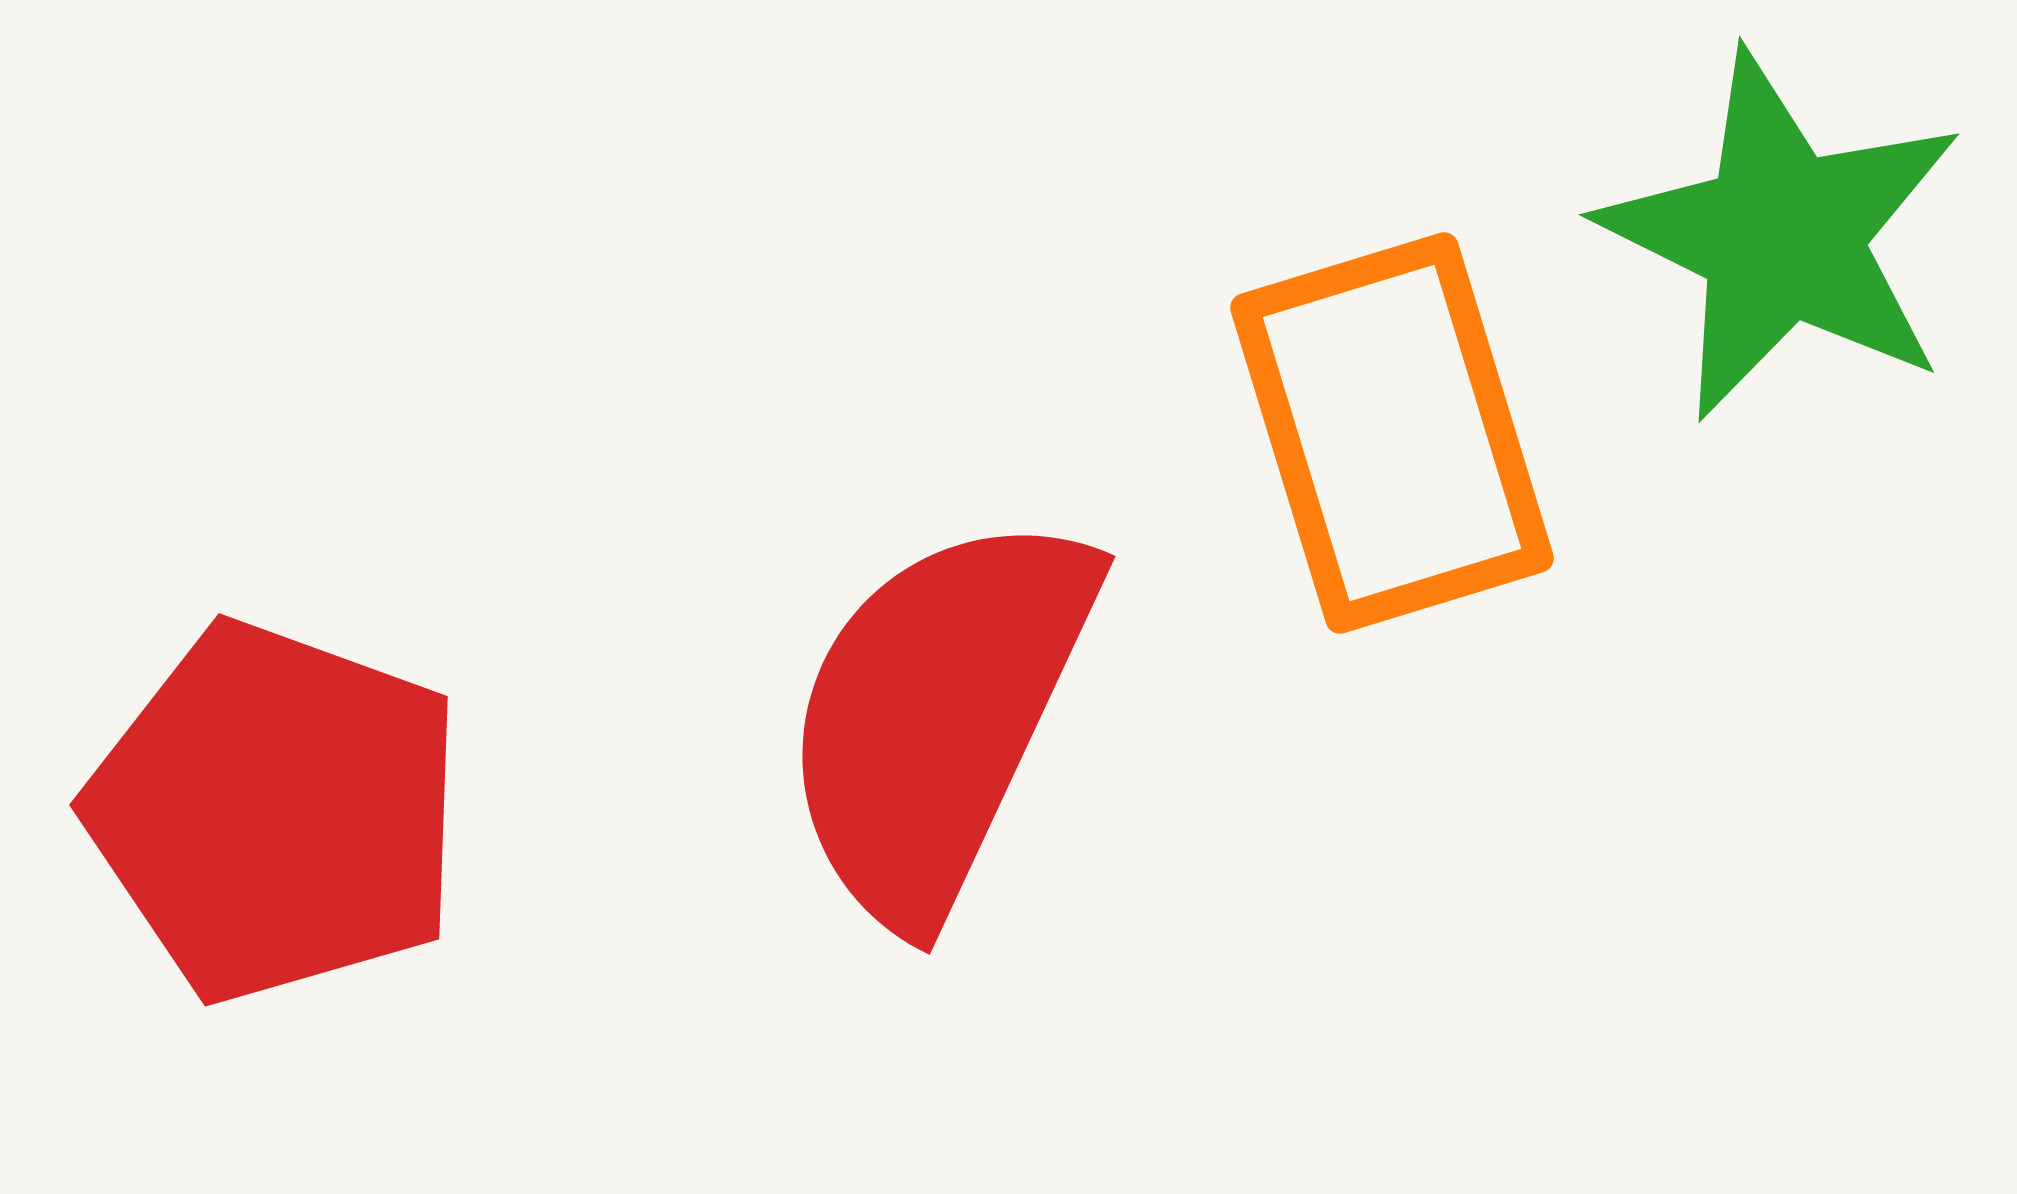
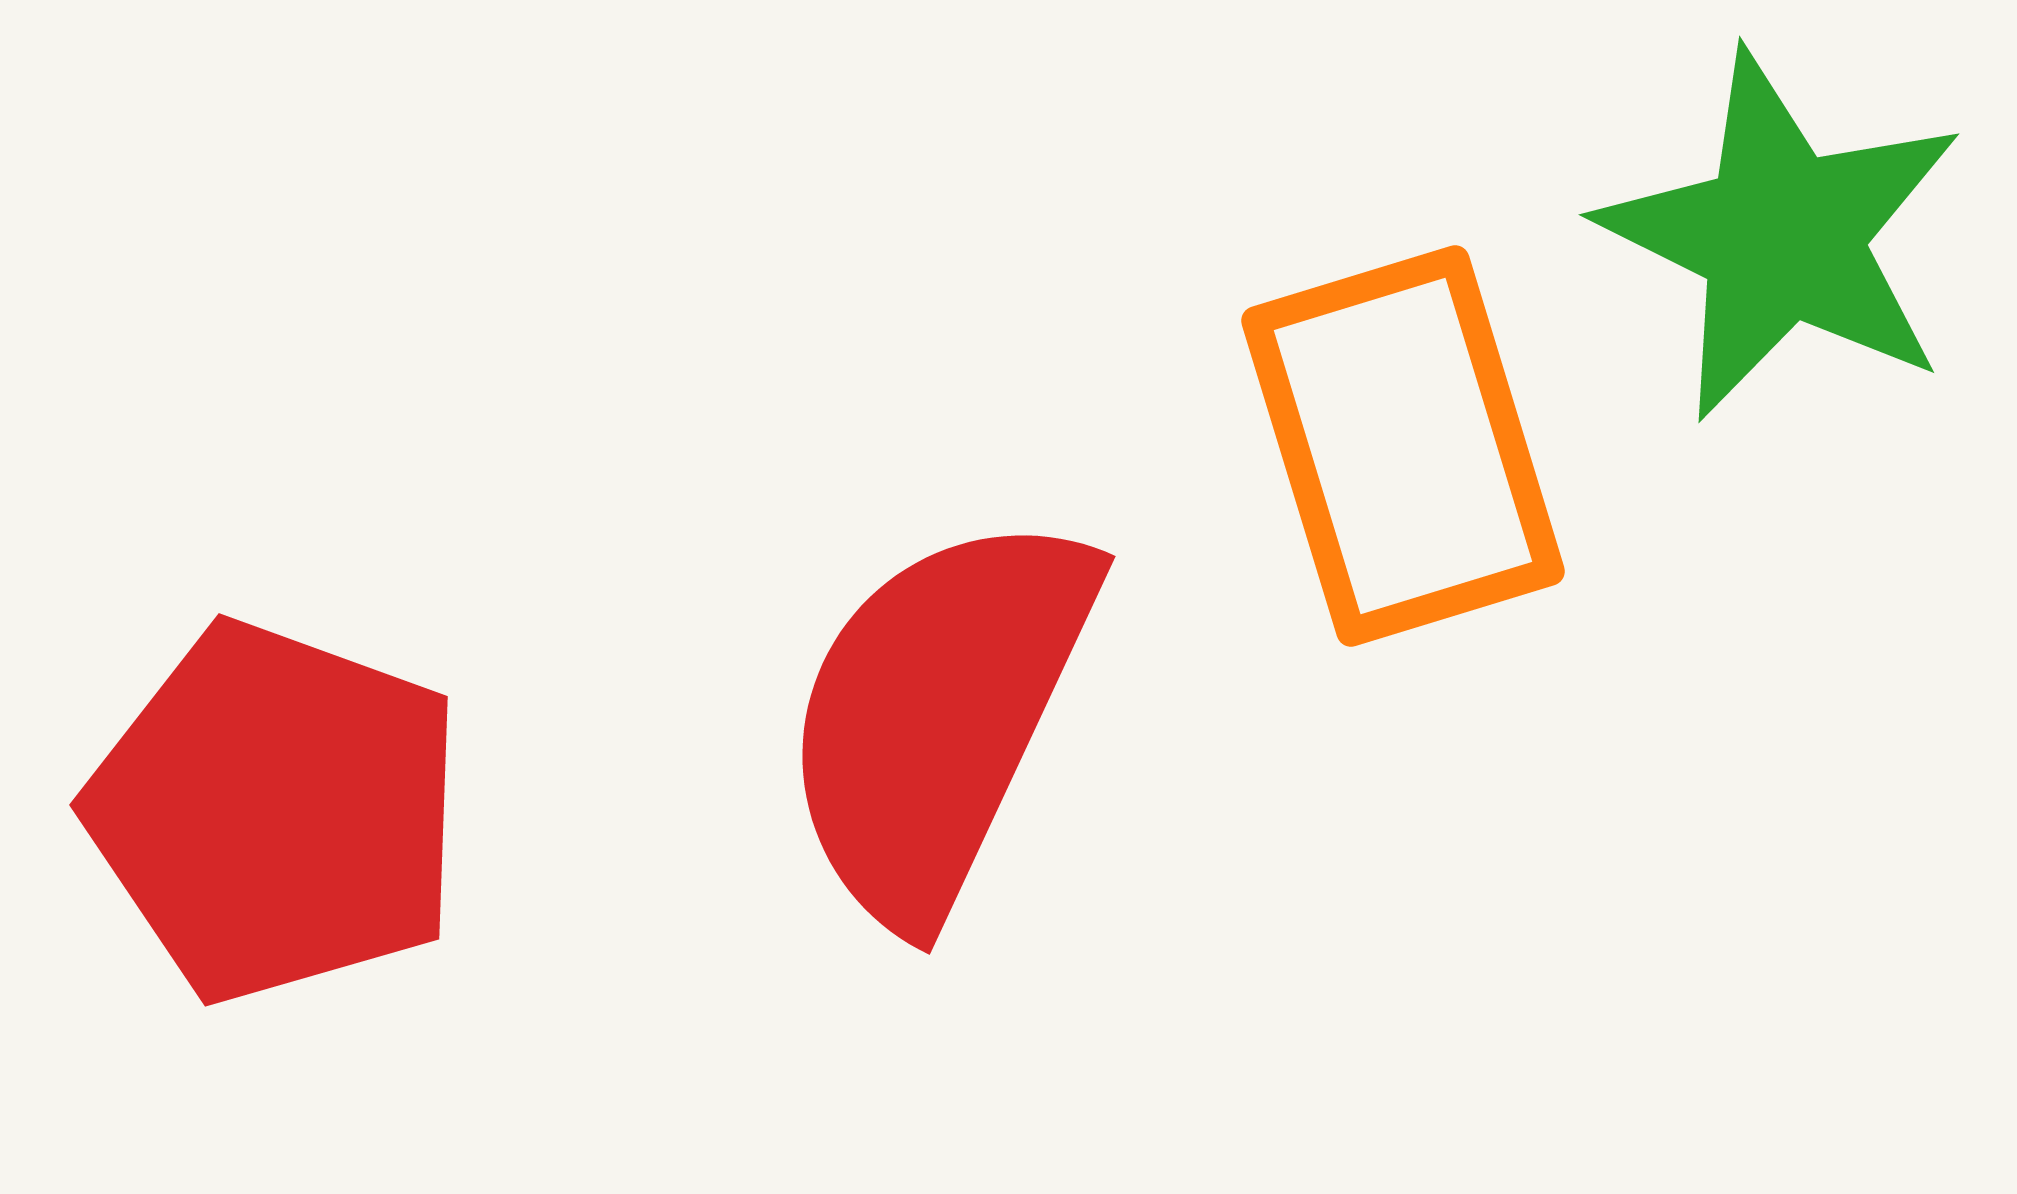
orange rectangle: moved 11 px right, 13 px down
